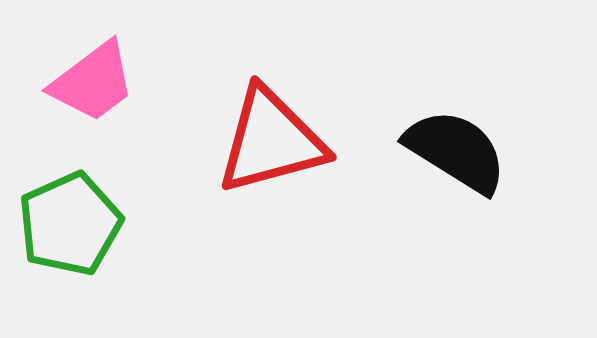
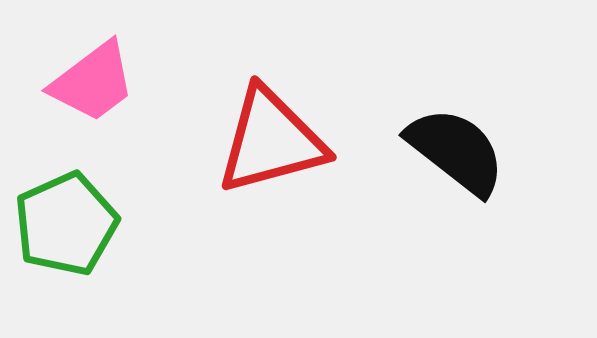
black semicircle: rotated 6 degrees clockwise
green pentagon: moved 4 px left
